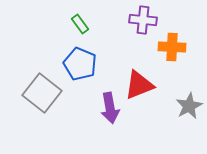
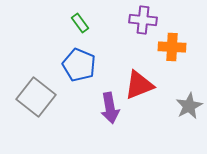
green rectangle: moved 1 px up
blue pentagon: moved 1 px left, 1 px down
gray square: moved 6 px left, 4 px down
